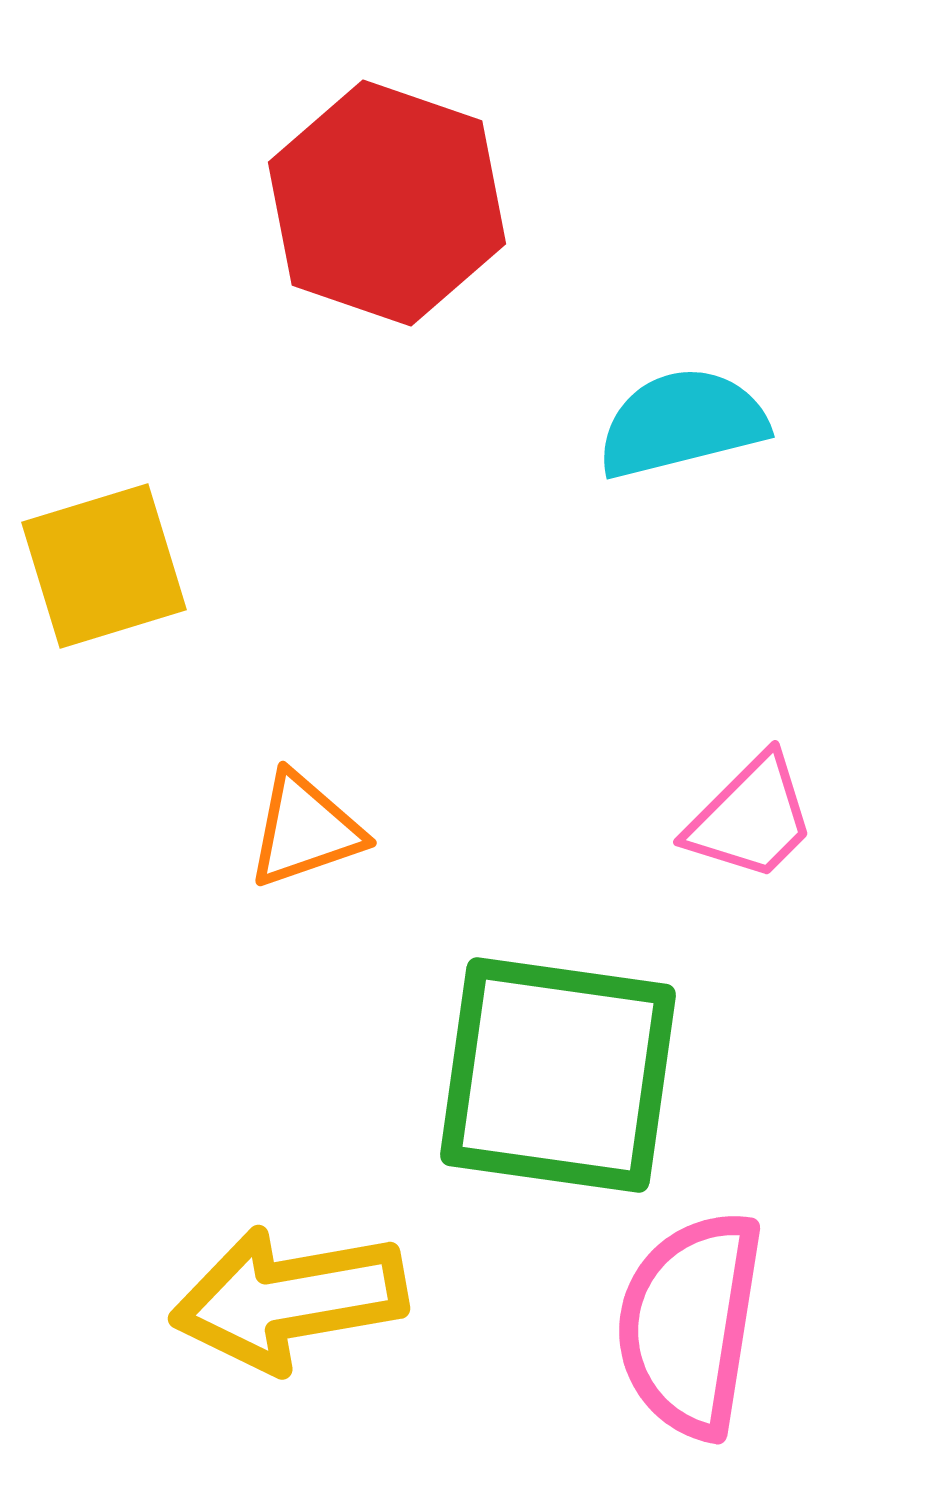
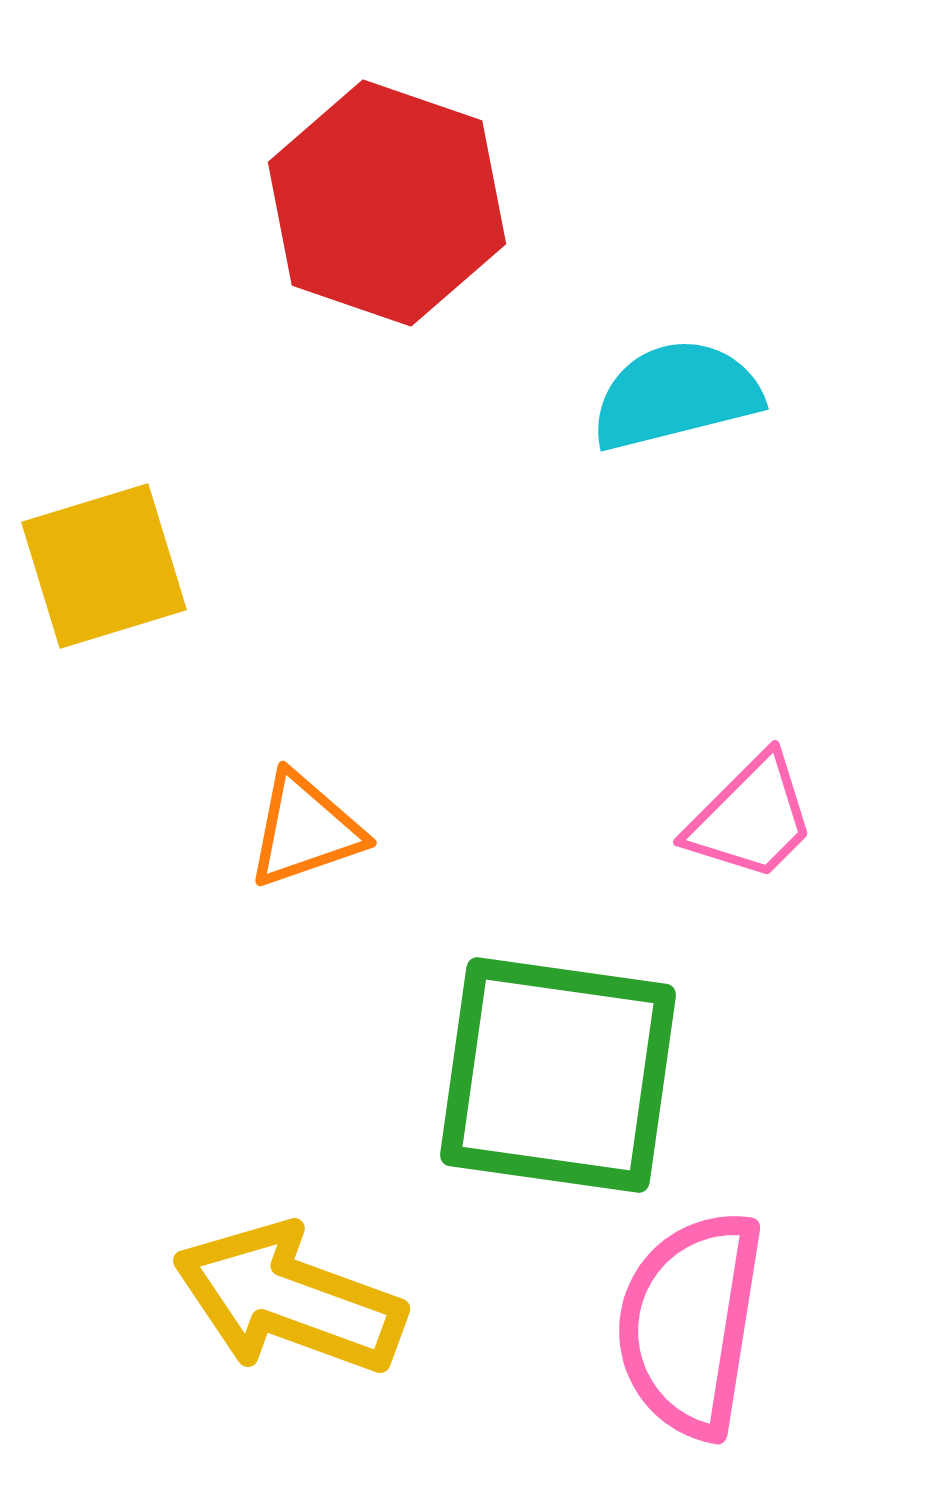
cyan semicircle: moved 6 px left, 28 px up
yellow arrow: rotated 30 degrees clockwise
